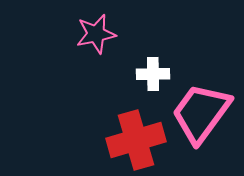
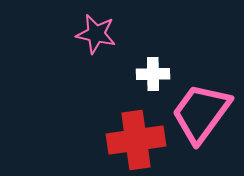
pink star: rotated 24 degrees clockwise
red cross: rotated 8 degrees clockwise
